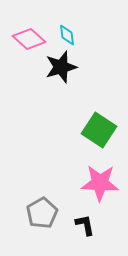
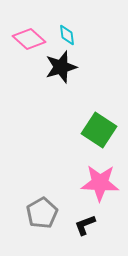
black L-shape: rotated 100 degrees counterclockwise
